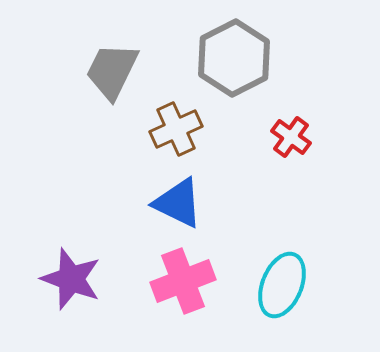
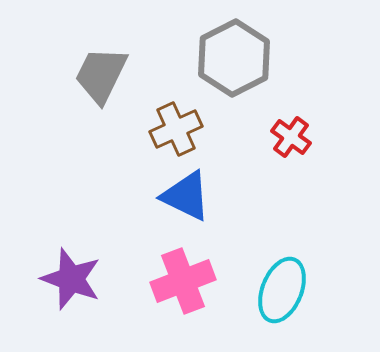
gray trapezoid: moved 11 px left, 4 px down
blue triangle: moved 8 px right, 7 px up
cyan ellipse: moved 5 px down
